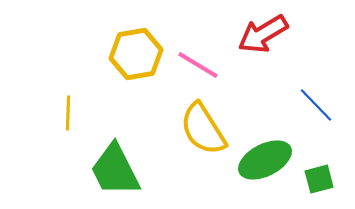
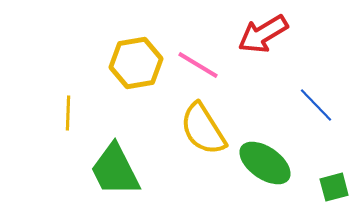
yellow hexagon: moved 9 px down
green ellipse: moved 3 px down; rotated 62 degrees clockwise
green square: moved 15 px right, 8 px down
